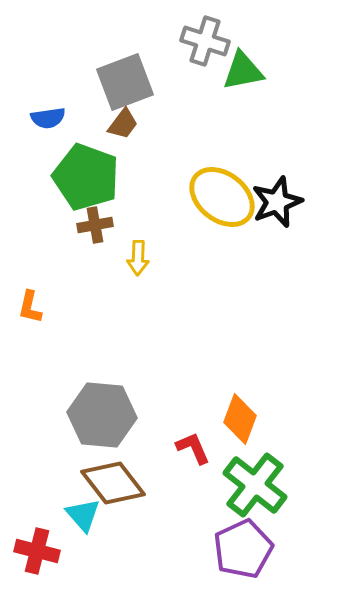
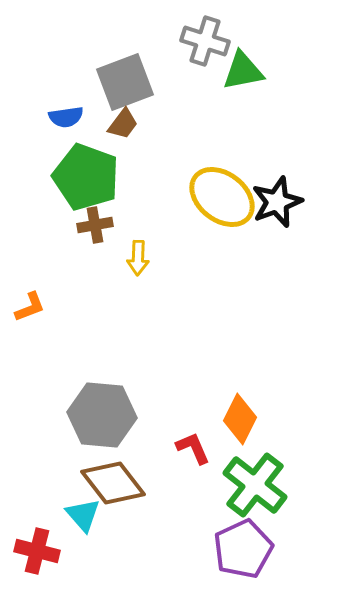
blue semicircle: moved 18 px right, 1 px up
orange L-shape: rotated 124 degrees counterclockwise
orange diamond: rotated 6 degrees clockwise
